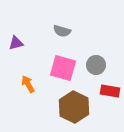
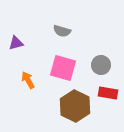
gray circle: moved 5 px right
orange arrow: moved 4 px up
red rectangle: moved 2 px left, 2 px down
brown hexagon: moved 1 px right, 1 px up
